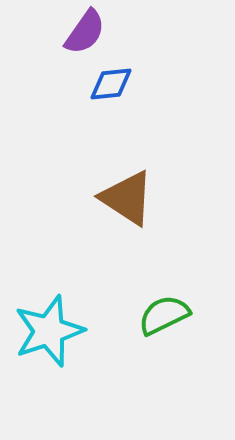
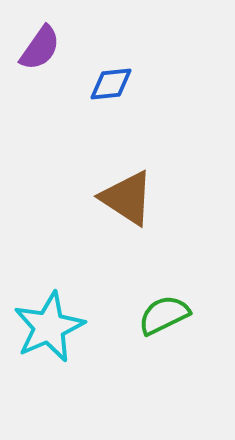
purple semicircle: moved 45 px left, 16 px down
cyan star: moved 4 px up; rotated 6 degrees counterclockwise
